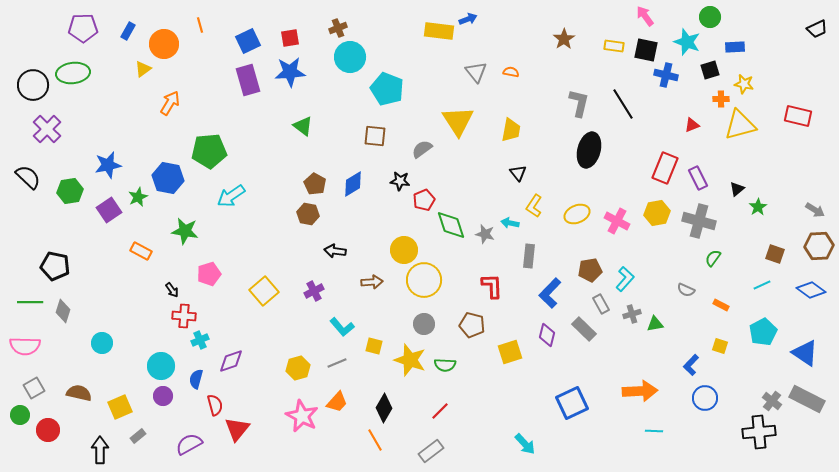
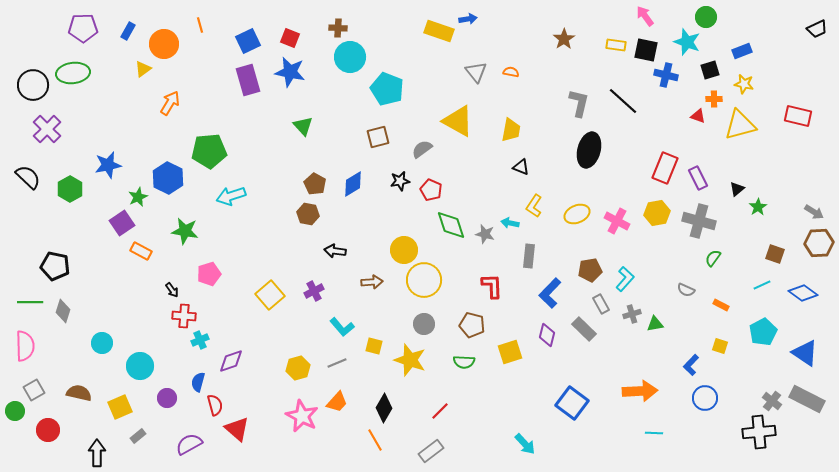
green circle at (710, 17): moved 4 px left
blue arrow at (468, 19): rotated 12 degrees clockwise
brown cross at (338, 28): rotated 24 degrees clockwise
yellow rectangle at (439, 31): rotated 12 degrees clockwise
red square at (290, 38): rotated 30 degrees clockwise
yellow rectangle at (614, 46): moved 2 px right, 1 px up
blue rectangle at (735, 47): moved 7 px right, 4 px down; rotated 18 degrees counterclockwise
blue star at (290, 72): rotated 16 degrees clockwise
orange cross at (721, 99): moved 7 px left
black line at (623, 104): moved 3 px up; rotated 16 degrees counterclockwise
yellow triangle at (458, 121): rotated 28 degrees counterclockwise
red triangle at (692, 125): moved 6 px right, 9 px up; rotated 42 degrees clockwise
green triangle at (303, 126): rotated 10 degrees clockwise
brown square at (375, 136): moved 3 px right, 1 px down; rotated 20 degrees counterclockwise
black triangle at (518, 173): moved 3 px right, 6 px up; rotated 30 degrees counterclockwise
blue hexagon at (168, 178): rotated 16 degrees clockwise
black star at (400, 181): rotated 18 degrees counterclockwise
green hexagon at (70, 191): moved 2 px up; rotated 20 degrees counterclockwise
cyan arrow at (231, 196): rotated 16 degrees clockwise
red pentagon at (424, 200): moved 7 px right, 10 px up; rotated 25 degrees counterclockwise
purple square at (109, 210): moved 13 px right, 13 px down
gray arrow at (815, 210): moved 1 px left, 2 px down
brown hexagon at (819, 246): moved 3 px up
blue diamond at (811, 290): moved 8 px left, 3 px down
yellow square at (264, 291): moved 6 px right, 4 px down
pink semicircle at (25, 346): rotated 92 degrees counterclockwise
green semicircle at (445, 365): moved 19 px right, 3 px up
cyan circle at (161, 366): moved 21 px left
blue semicircle at (196, 379): moved 2 px right, 3 px down
gray square at (34, 388): moved 2 px down
purple circle at (163, 396): moved 4 px right, 2 px down
blue square at (572, 403): rotated 28 degrees counterclockwise
green circle at (20, 415): moved 5 px left, 4 px up
red triangle at (237, 429): rotated 28 degrees counterclockwise
cyan line at (654, 431): moved 2 px down
black arrow at (100, 450): moved 3 px left, 3 px down
